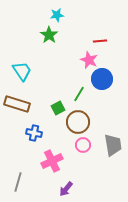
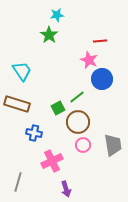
green line: moved 2 px left, 3 px down; rotated 21 degrees clockwise
purple arrow: rotated 56 degrees counterclockwise
